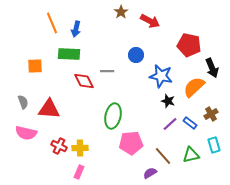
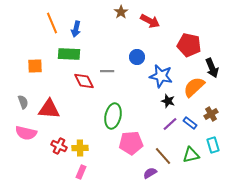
blue circle: moved 1 px right, 2 px down
cyan rectangle: moved 1 px left
pink rectangle: moved 2 px right
